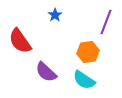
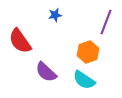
blue star: rotated 24 degrees clockwise
orange hexagon: rotated 10 degrees counterclockwise
